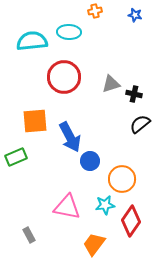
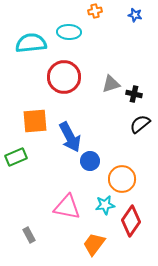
cyan semicircle: moved 1 px left, 2 px down
